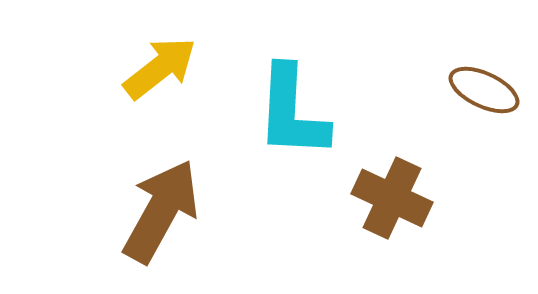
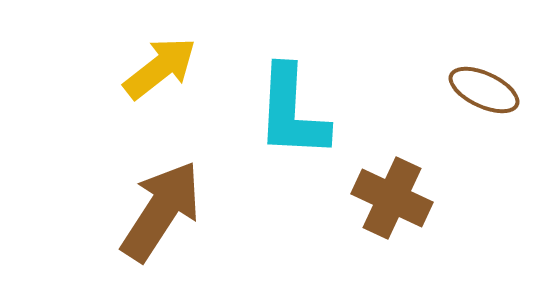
brown arrow: rotated 4 degrees clockwise
